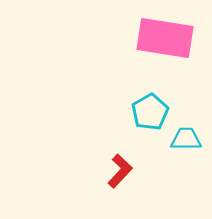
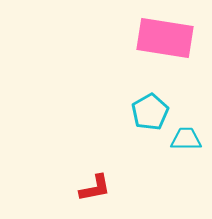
red L-shape: moved 25 px left, 17 px down; rotated 36 degrees clockwise
